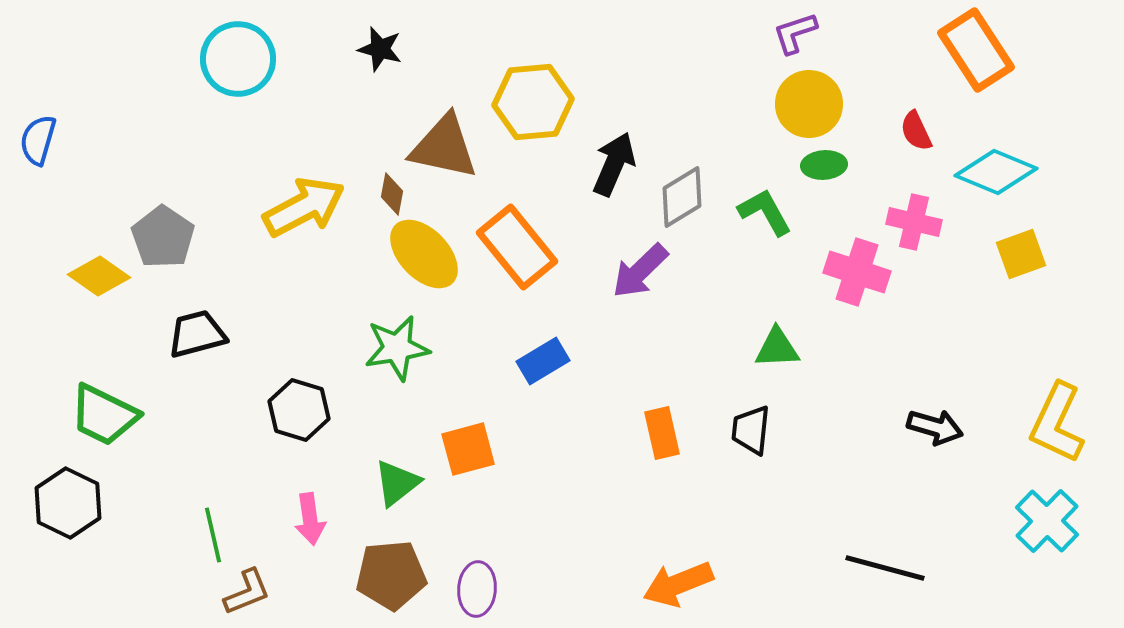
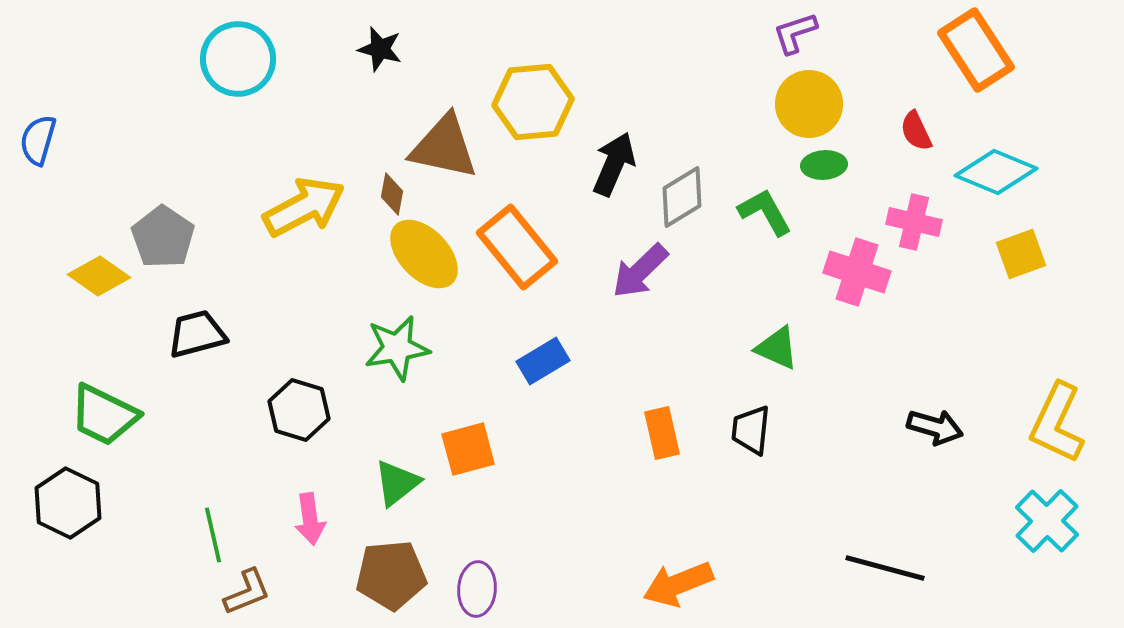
green triangle at (777, 348): rotated 27 degrees clockwise
